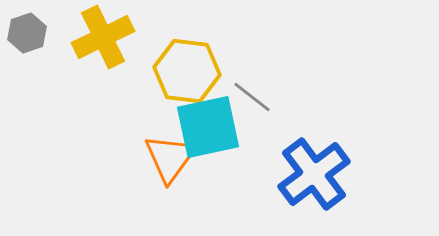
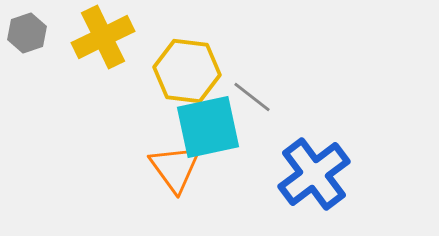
orange triangle: moved 5 px right, 10 px down; rotated 12 degrees counterclockwise
